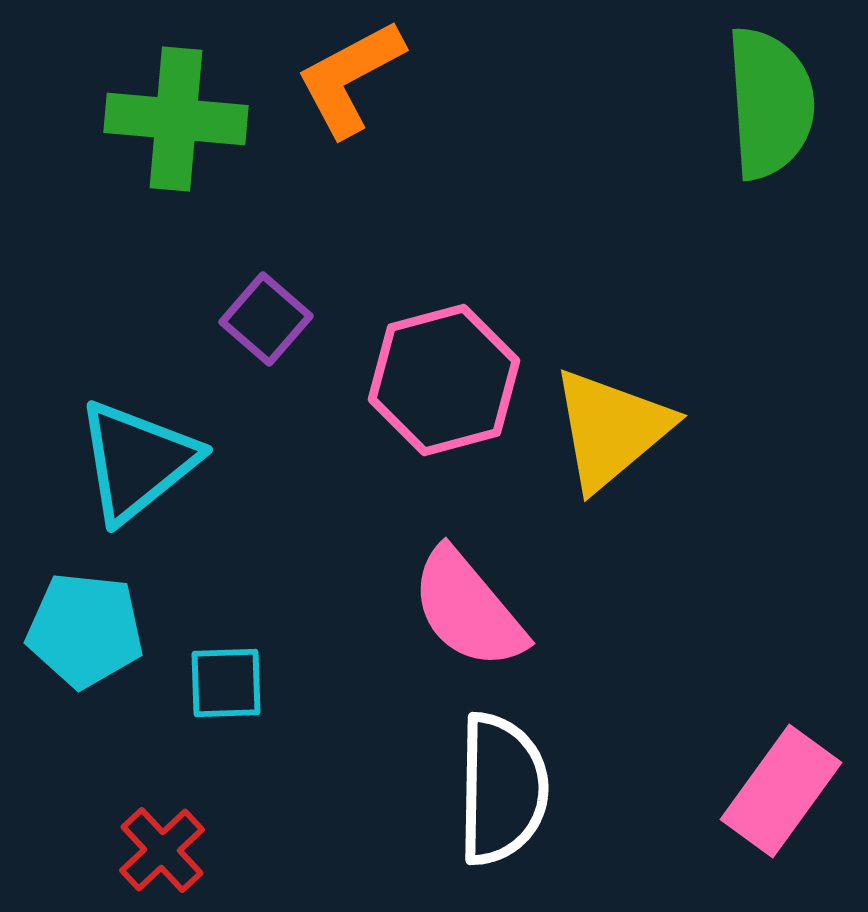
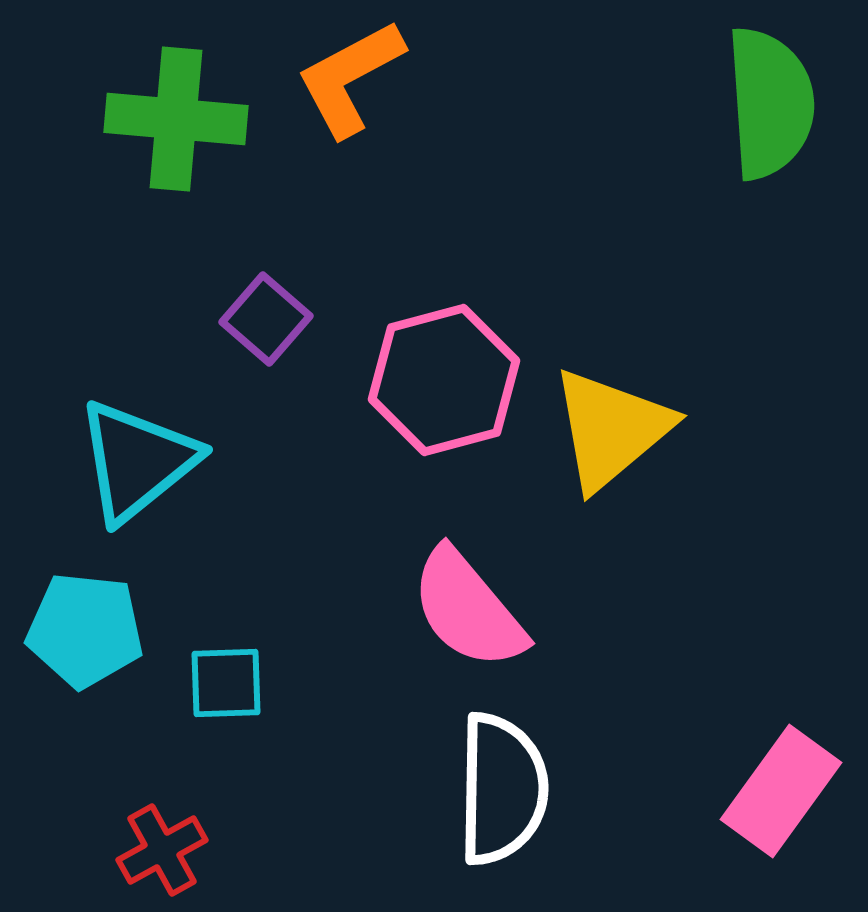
red cross: rotated 14 degrees clockwise
